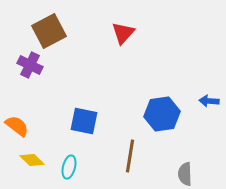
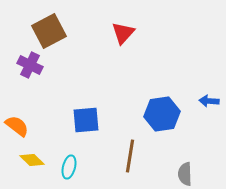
blue square: moved 2 px right, 1 px up; rotated 16 degrees counterclockwise
